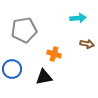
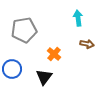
cyan arrow: rotated 91 degrees counterclockwise
orange cross: rotated 24 degrees clockwise
black triangle: rotated 42 degrees counterclockwise
